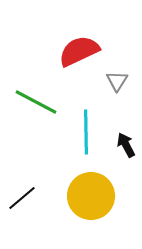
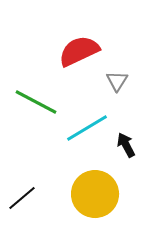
cyan line: moved 1 px right, 4 px up; rotated 60 degrees clockwise
yellow circle: moved 4 px right, 2 px up
